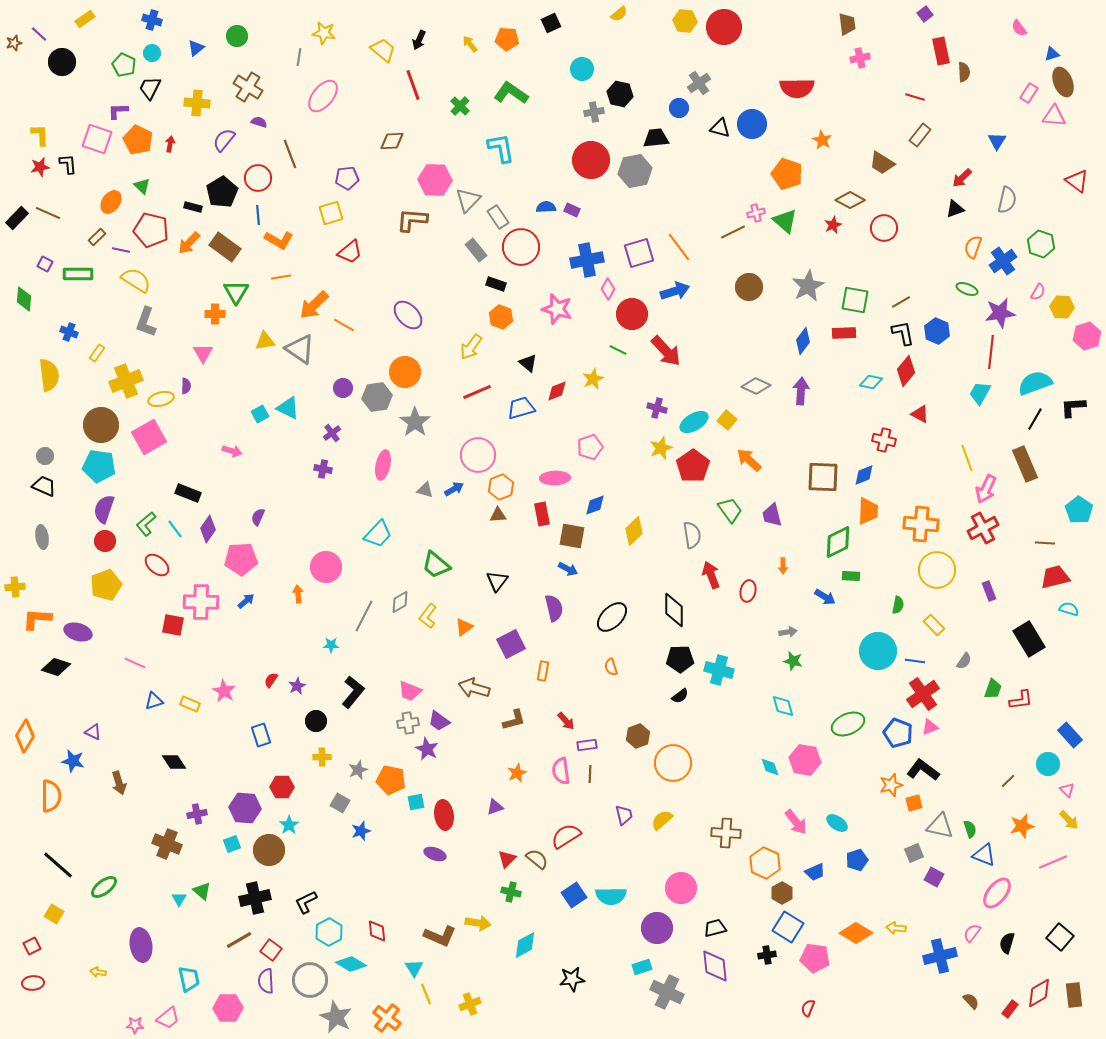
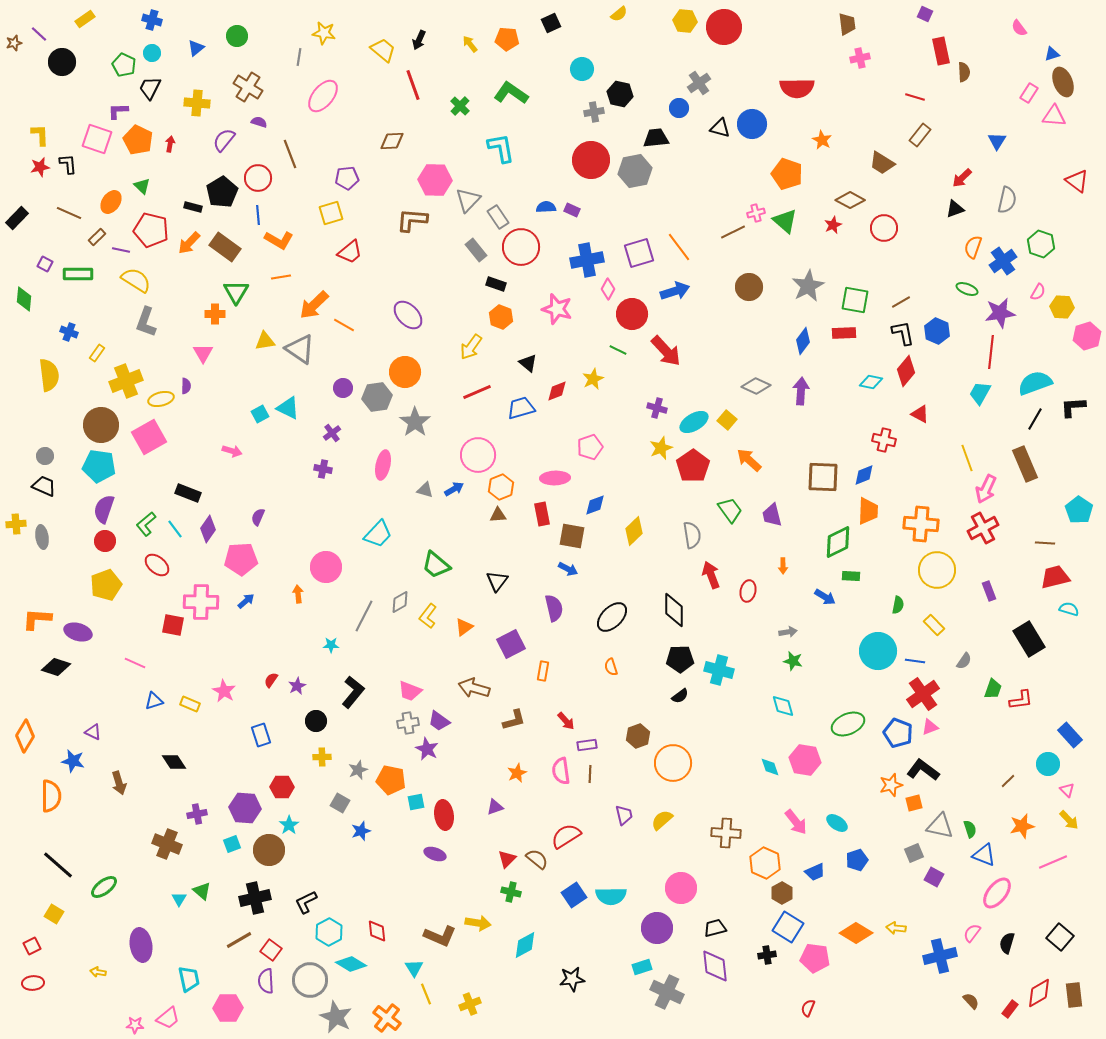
purple square at (925, 14): rotated 28 degrees counterclockwise
brown line at (48, 213): moved 21 px right
yellow cross at (15, 587): moved 1 px right, 63 px up
